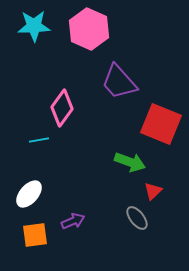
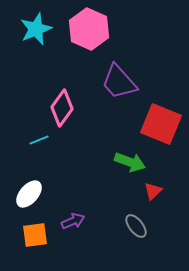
cyan star: moved 2 px right, 3 px down; rotated 20 degrees counterclockwise
cyan line: rotated 12 degrees counterclockwise
gray ellipse: moved 1 px left, 8 px down
